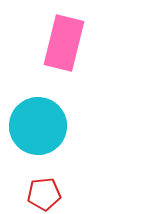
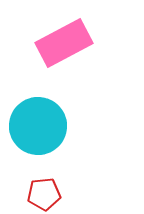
pink rectangle: rotated 48 degrees clockwise
